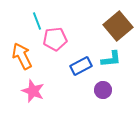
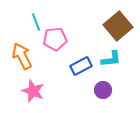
cyan line: moved 1 px left, 1 px down
